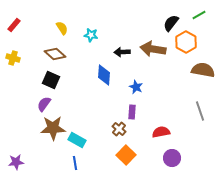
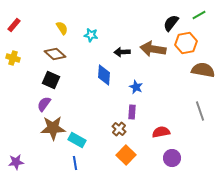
orange hexagon: moved 1 px down; rotated 20 degrees clockwise
